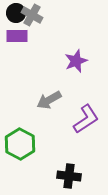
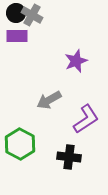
black cross: moved 19 px up
